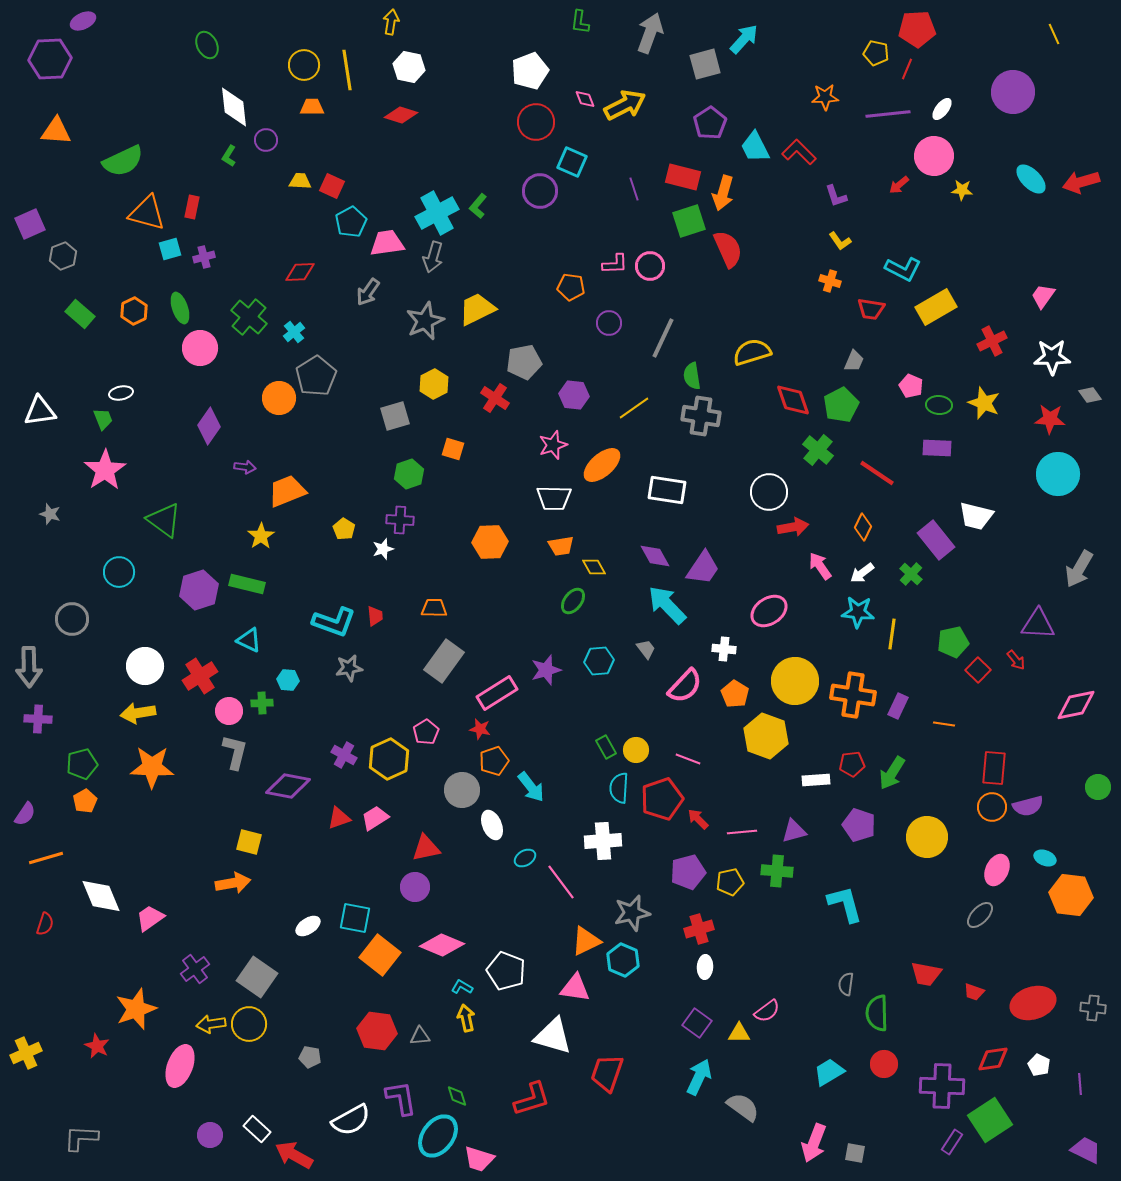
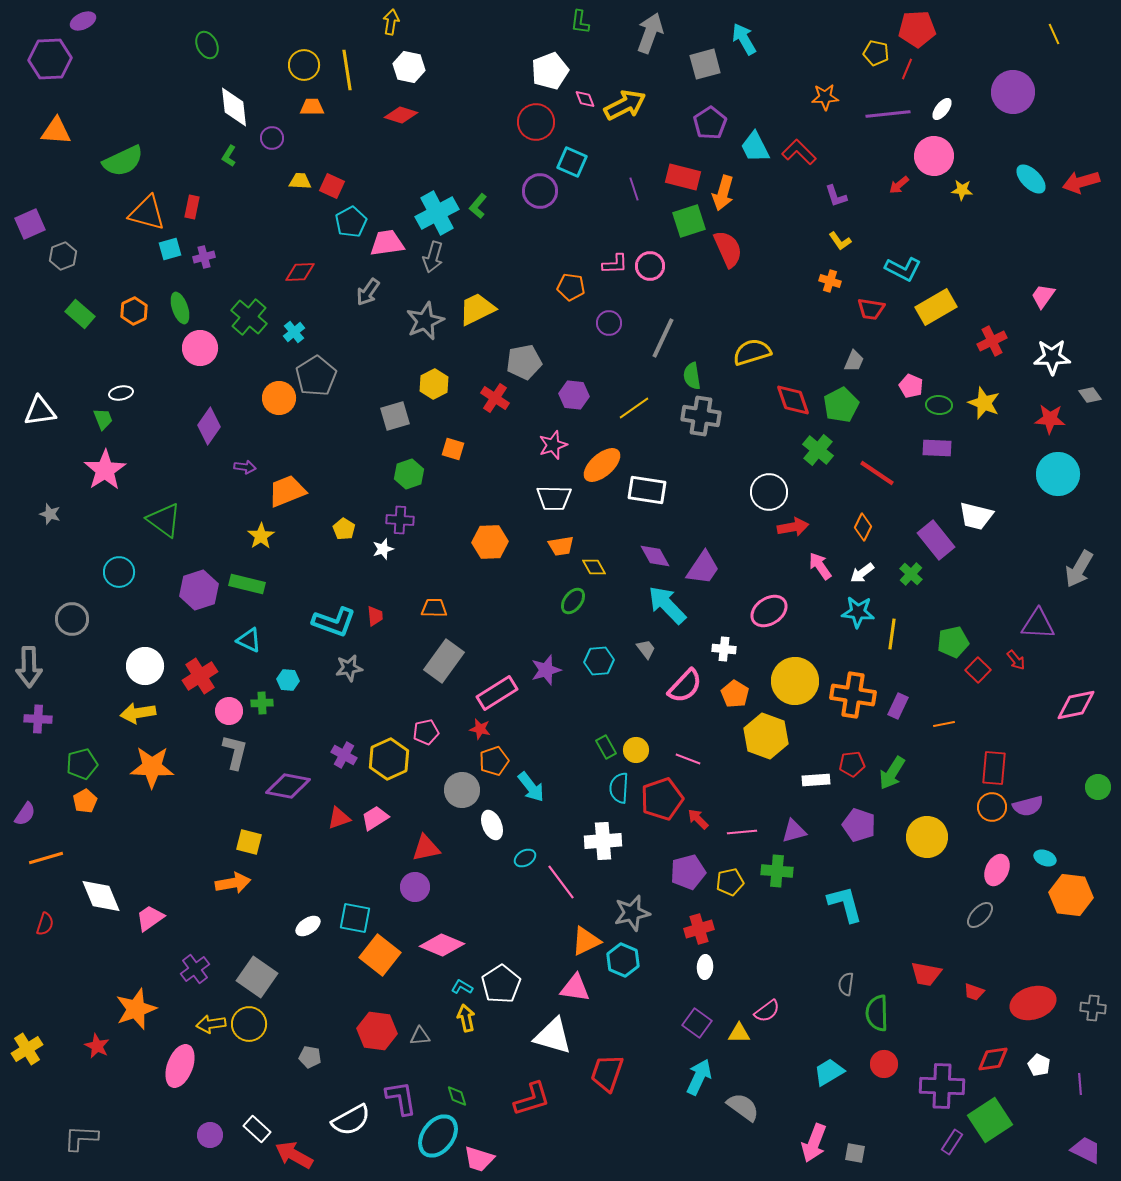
cyan arrow at (744, 39): rotated 72 degrees counterclockwise
white pentagon at (530, 71): moved 20 px right
purple circle at (266, 140): moved 6 px right, 2 px up
white rectangle at (667, 490): moved 20 px left
orange line at (944, 724): rotated 20 degrees counterclockwise
pink pentagon at (426, 732): rotated 20 degrees clockwise
white pentagon at (506, 971): moved 5 px left, 13 px down; rotated 18 degrees clockwise
yellow cross at (26, 1053): moved 1 px right, 4 px up; rotated 8 degrees counterclockwise
